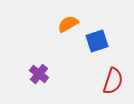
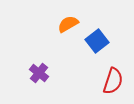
blue square: rotated 20 degrees counterclockwise
purple cross: moved 1 px up
